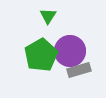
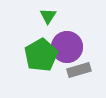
purple circle: moved 3 px left, 4 px up
